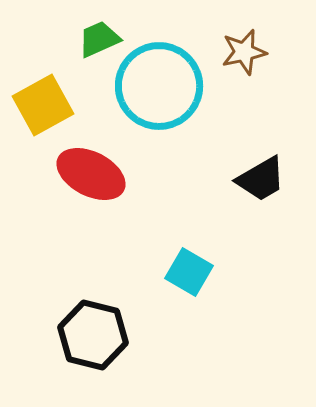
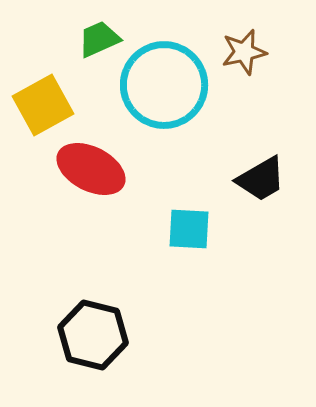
cyan circle: moved 5 px right, 1 px up
red ellipse: moved 5 px up
cyan square: moved 43 px up; rotated 27 degrees counterclockwise
